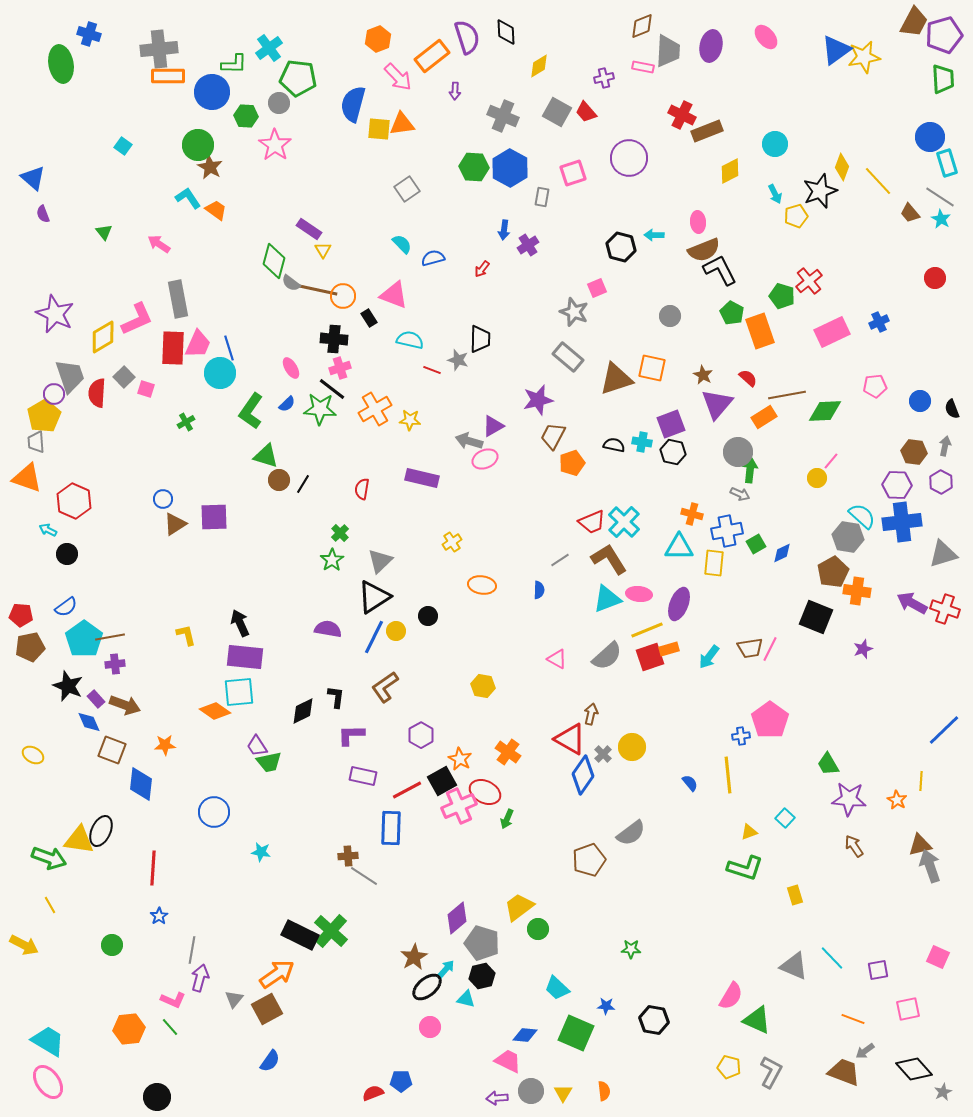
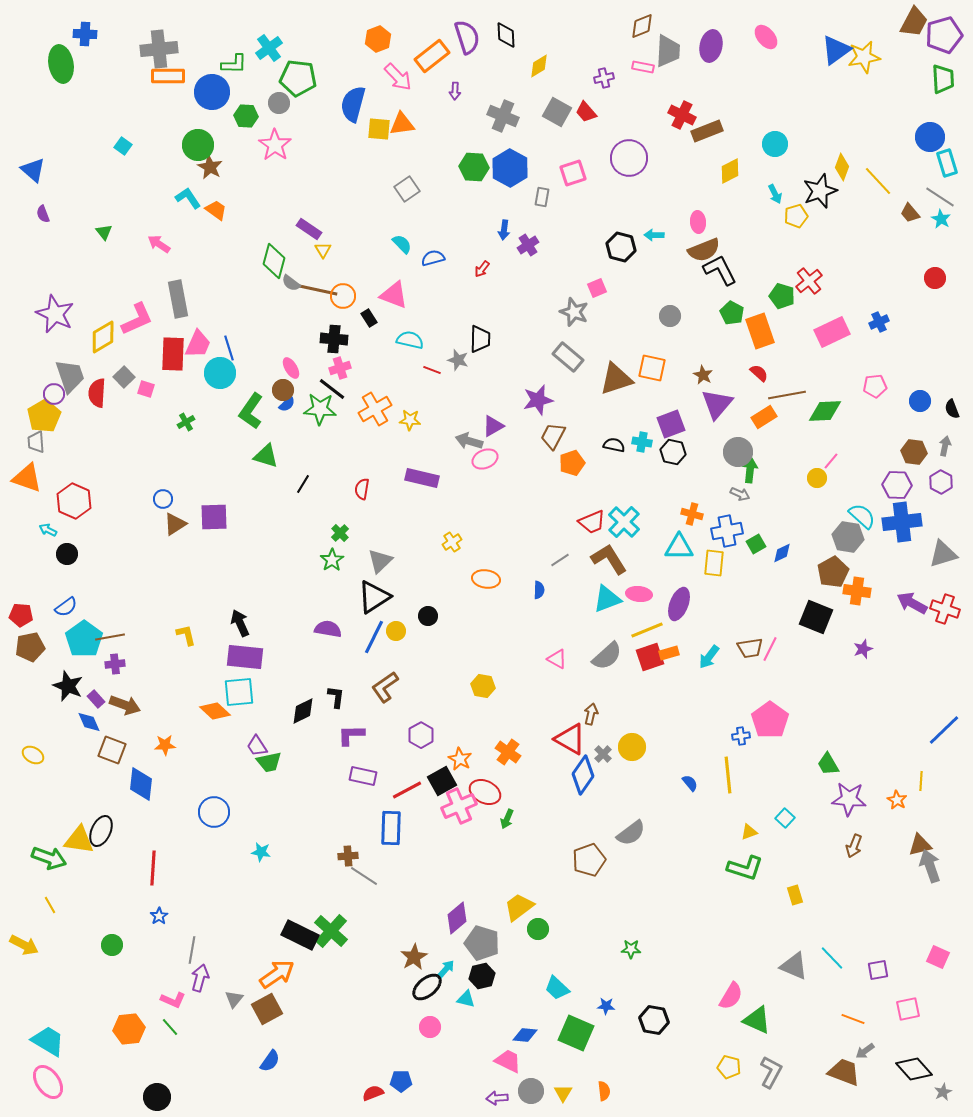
black diamond at (506, 32): moved 3 px down
blue cross at (89, 34): moved 4 px left; rotated 15 degrees counterclockwise
blue triangle at (33, 178): moved 8 px up
red rectangle at (173, 348): moved 6 px down
red semicircle at (748, 378): moved 11 px right, 5 px up
brown circle at (279, 480): moved 4 px right, 90 px up
orange ellipse at (482, 585): moved 4 px right, 6 px up
orange rectangle at (669, 649): moved 4 px down
orange diamond at (215, 711): rotated 8 degrees clockwise
brown arrow at (854, 846): rotated 125 degrees counterclockwise
